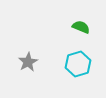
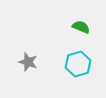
gray star: rotated 24 degrees counterclockwise
